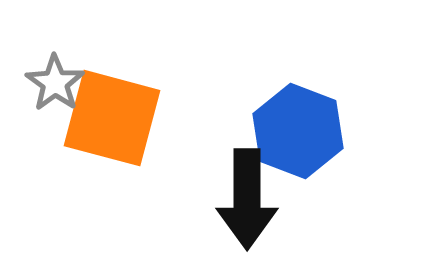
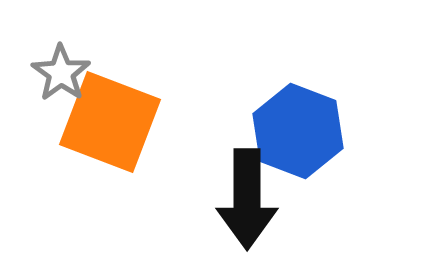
gray star: moved 6 px right, 10 px up
orange square: moved 2 px left, 4 px down; rotated 6 degrees clockwise
